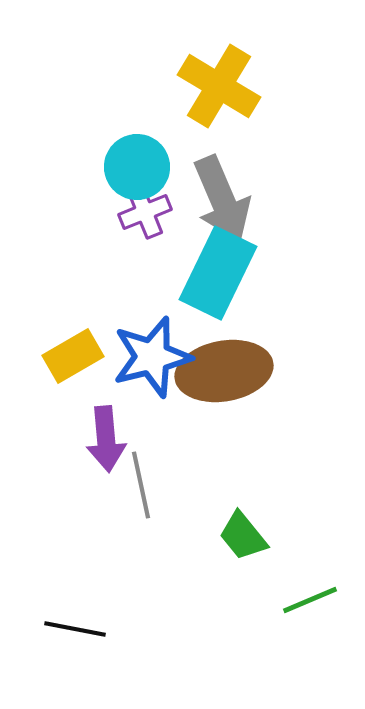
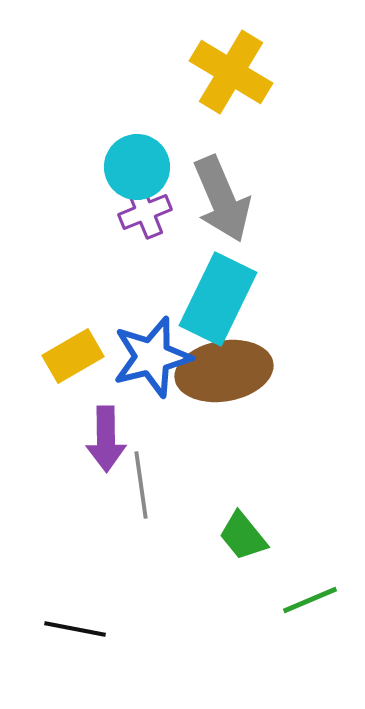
yellow cross: moved 12 px right, 14 px up
cyan rectangle: moved 26 px down
purple arrow: rotated 4 degrees clockwise
gray line: rotated 4 degrees clockwise
